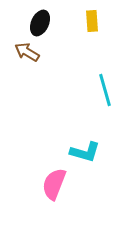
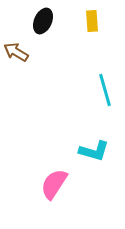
black ellipse: moved 3 px right, 2 px up
brown arrow: moved 11 px left
cyan L-shape: moved 9 px right, 1 px up
pink semicircle: rotated 12 degrees clockwise
